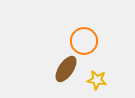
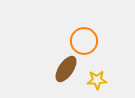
yellow star: rotated 12 degrees counterclockwise
